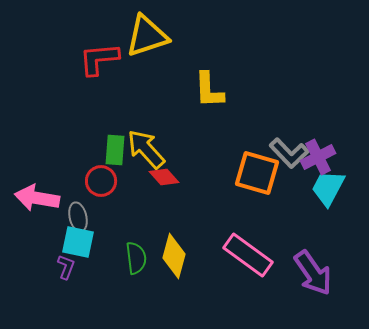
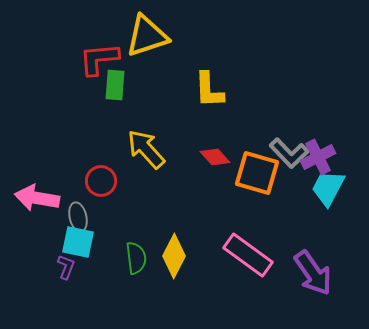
green rectangle: moved 65 px up
red diamond: moved 51 px right, 20 px up
yellow diamond: rotated 12 degrees clockwise
